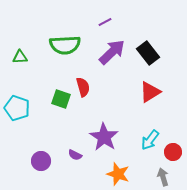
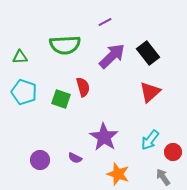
purple arrow: moved 4 px down
red triangle: rotated 10 degrees counterclockwise
cyan pentagon: moved 7 px right, 16 px up
purple semicircle: moved 3 px down
purple circle: moved 1 px left, 1 px up
gray arrow: rotated 18 degrees counterclockwise
